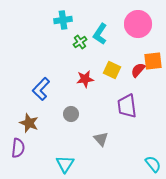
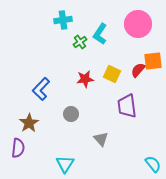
yellow square: moved 4 px down
brown star: rotated 18 degrees clockwise
